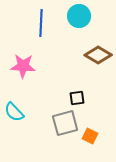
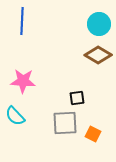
cyan circle: moved 20 px right, 8 px down
blue line: moved 19 px left, 2 px up
pink star: moved 15 px down
cyan semicircle: moved 1 px right, 4 px down
gray square: rotated 12 degrees clockwise
orange square: moved 3 px right, 2 px up
